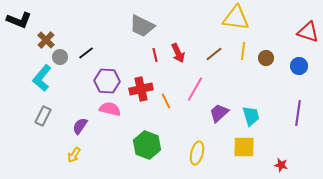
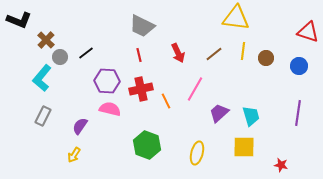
red line: moved 16 px left
